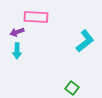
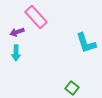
pink rectangle: rotated 45 degrees clockwise
cyan L-shape: moved 1 px right, 2 px down; rotated 110 degrees clockwise
cyan arrow: moved 1 px left, 2 px down
